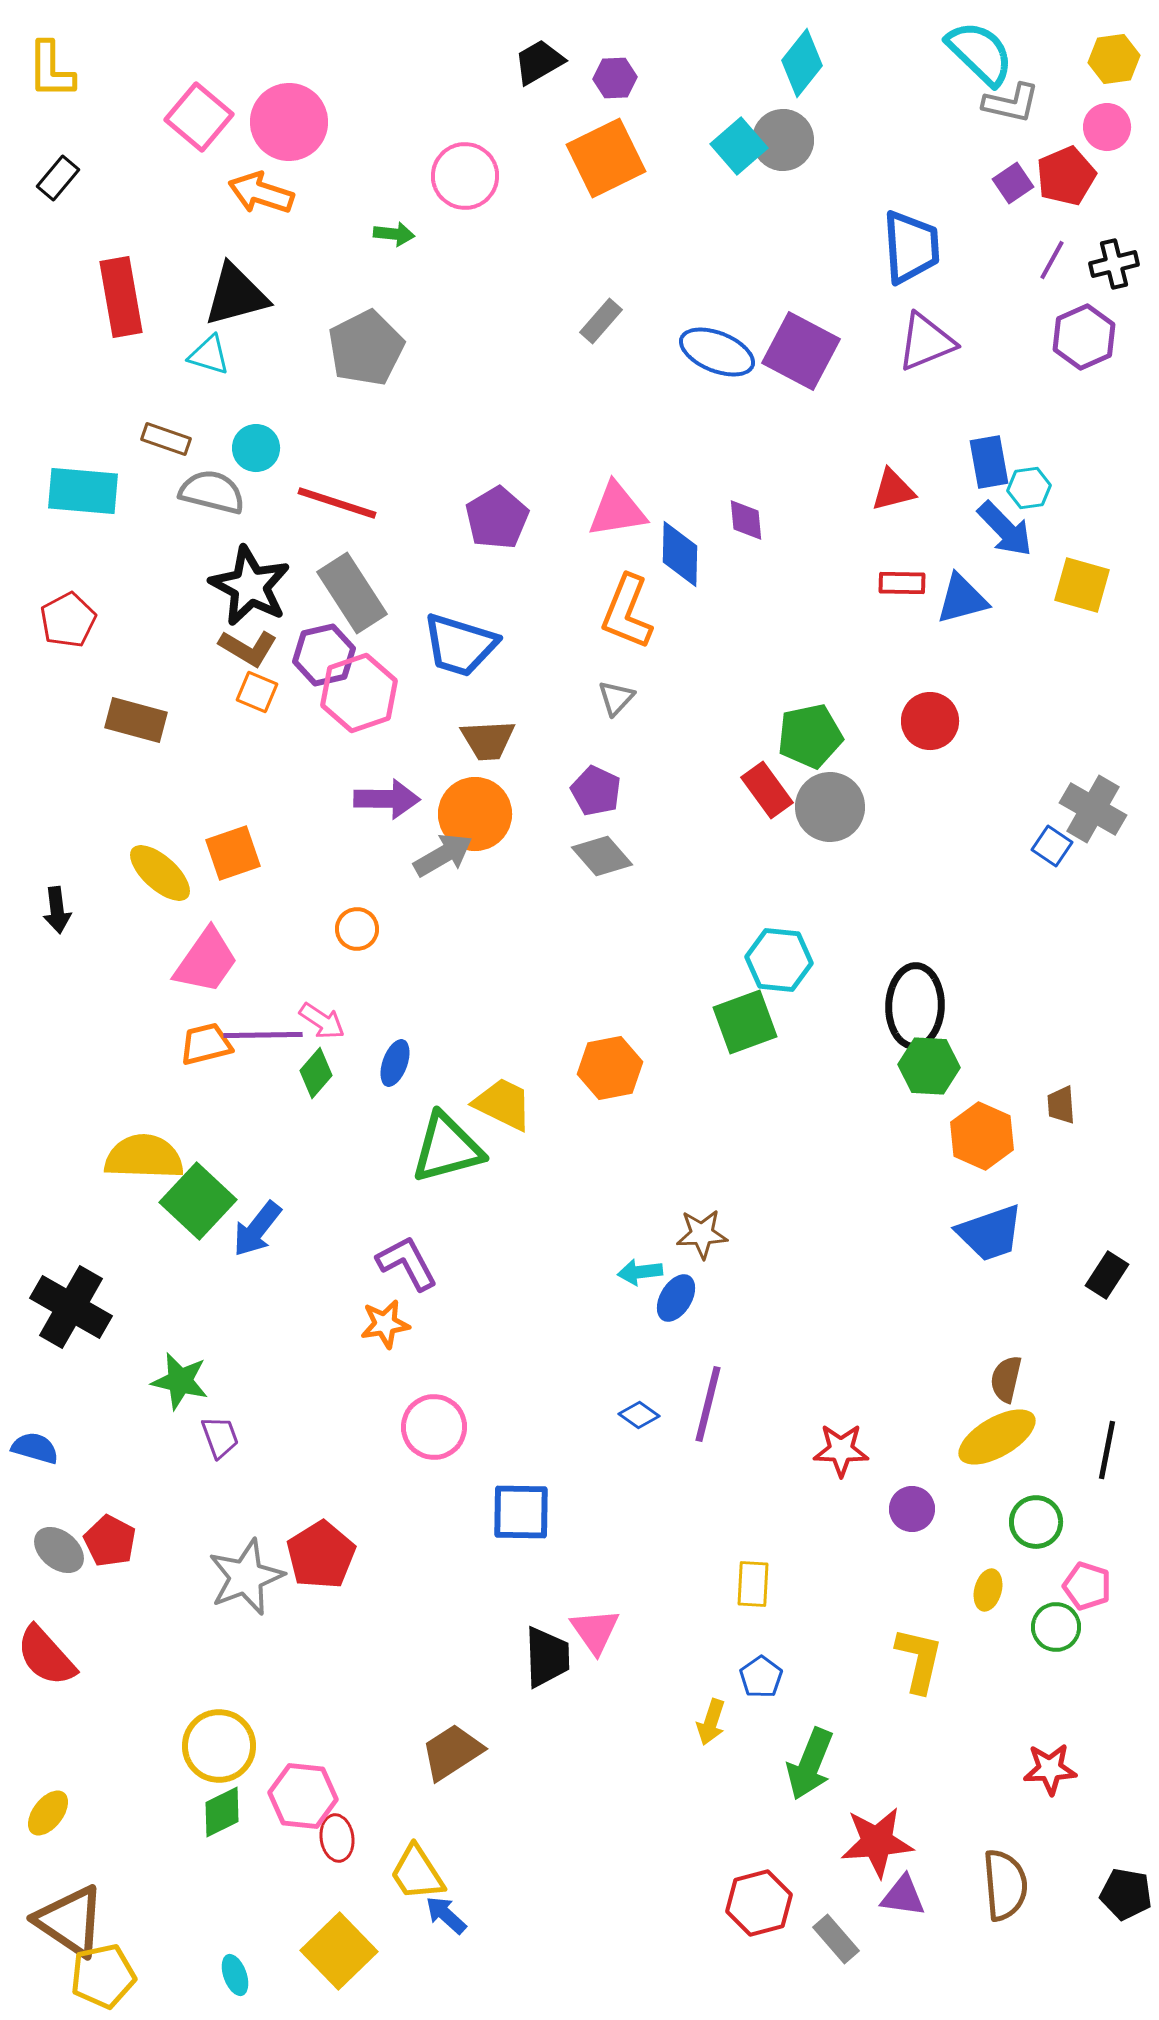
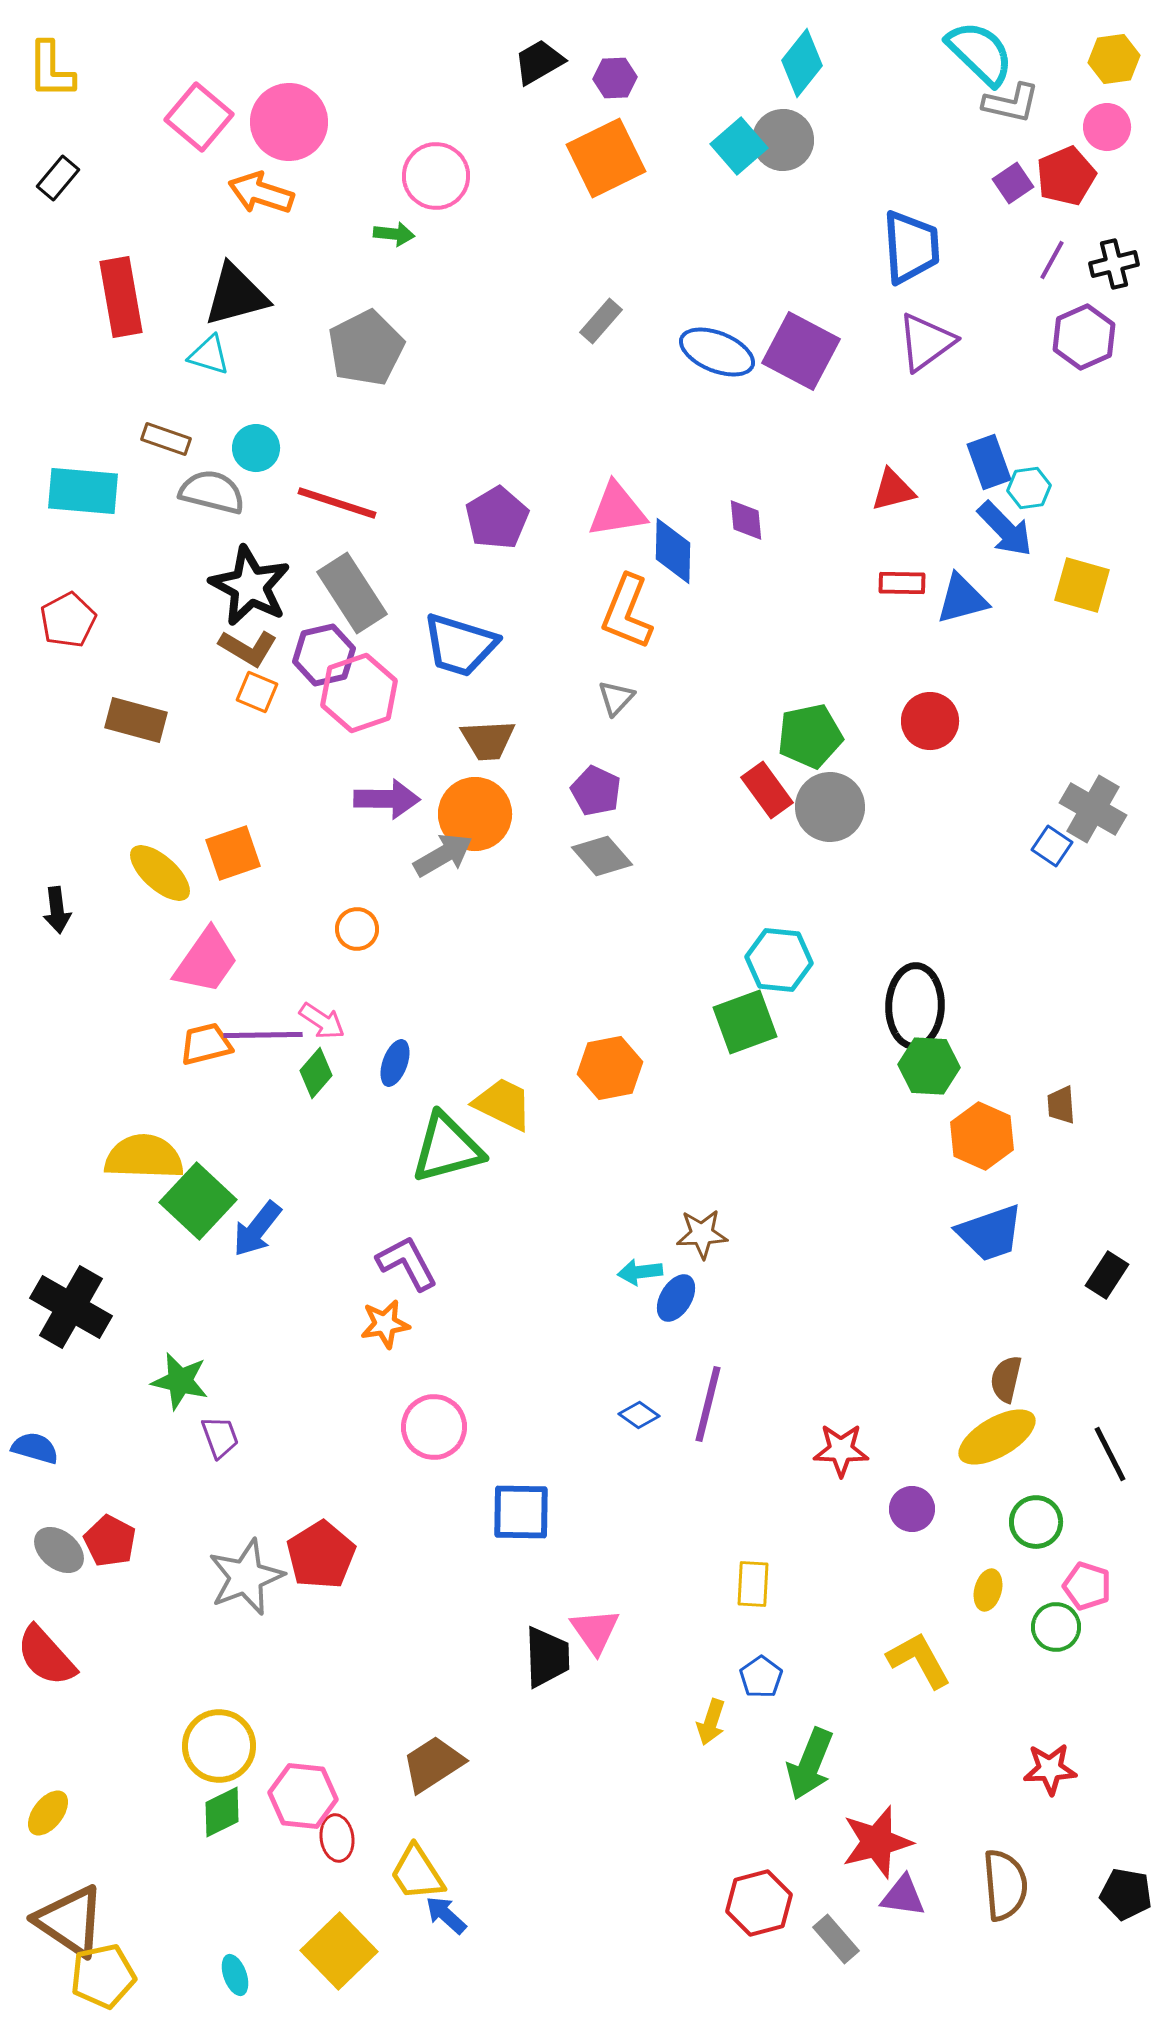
pink circle at (465, 176): moved 29 px left
purple triangle at (926, 342): rotated 14 degrees counterclockwise
blue rectangle at (989, 462): rotated 10 degrees counterclockwise
blue diamond at (680, 554): moved 7 px left, 3 px up
black line at (1107, 1450): moved 3 px right, 4 px down; rotated 38 degrees counterclockwise
yellow L-shape at (919, 1660): rotated 42 degrees counterclockwise
brown trapezoid at (452, 1752): moved 19 px left, 12 px down
red star at (877, 1842): rotated 10 degrees counterclockwise
